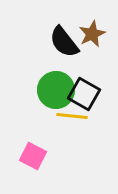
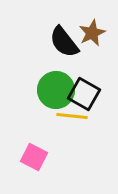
brown star: moved 1 px up
pink square: moved 1 px right, 1 px down
